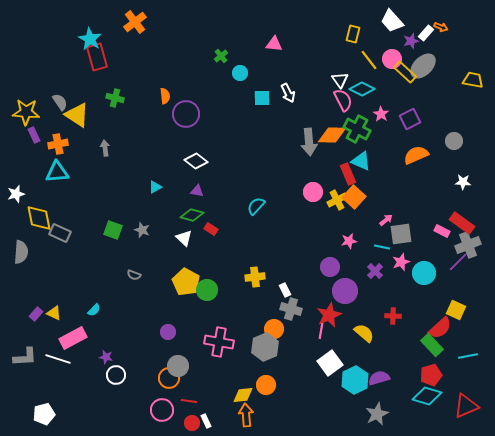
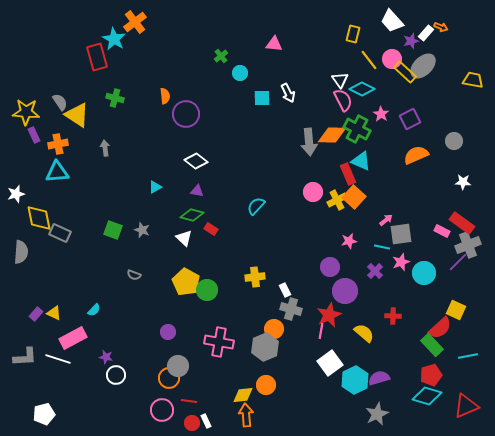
cyan star at (90, 39): moved 24 px right
